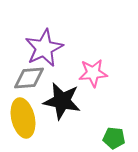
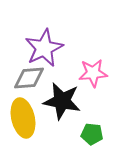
green pentagon: moved 22 px left, 4 px up
